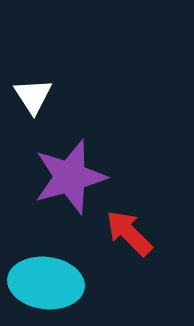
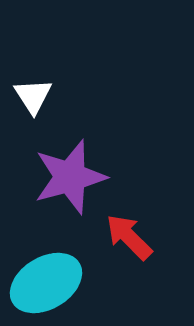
red arrow: moved 4 px down
cyan ellipse: rotated 38 degrees counterclockwise
